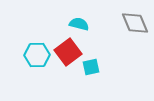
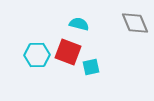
red square: rotated 32 degrees counterclockwise
